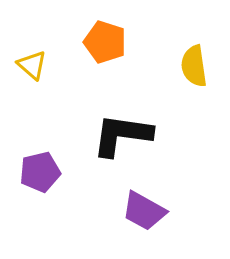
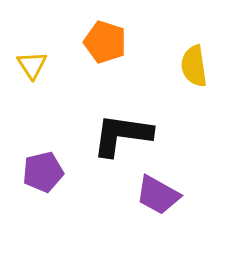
yellow triangle: rotated 16 degrees clockwise
purple pentagon: moved 3 px right
purple trapezoid: moved 14 px right, 16 px up
